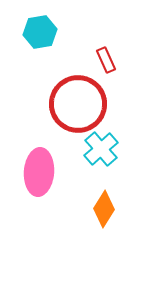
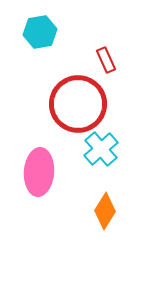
orange diamond: moved 1 px right, 2 px down
